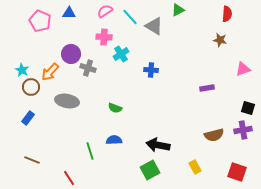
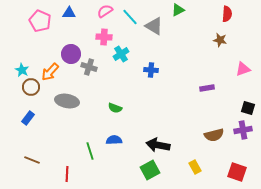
gray cross: moved 1 px right, 1 px up
red line: moved 2 px left, 4 px up; rotated 35 degrees clockwise
